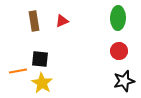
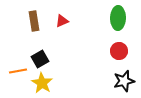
black square: rotated 36 degrees counterclockwise
